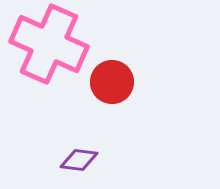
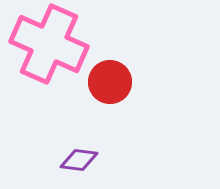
red circle: moved 2 px left
